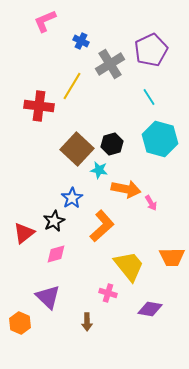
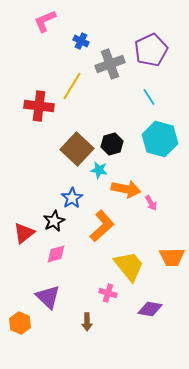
gray cross: rotated 12 degrees clockwise
